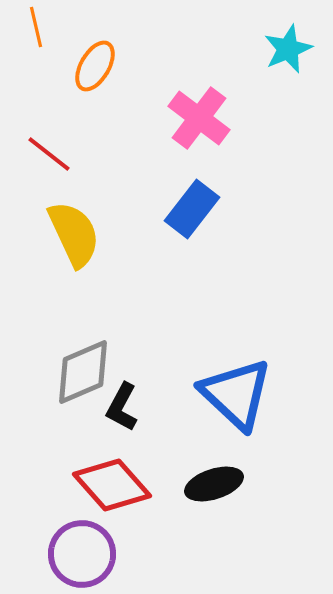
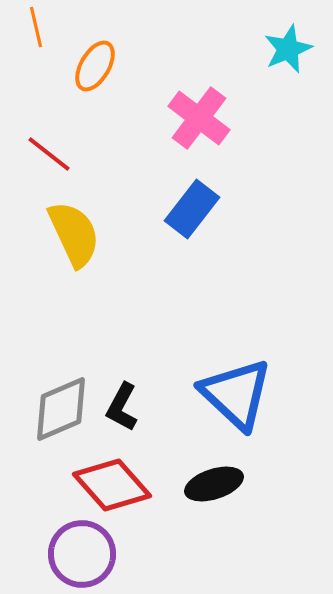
gray diamond: moved 22 px left, 37 px down
